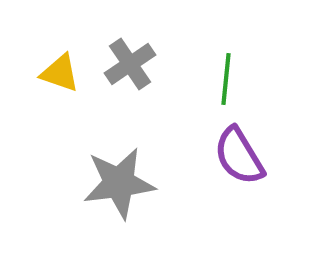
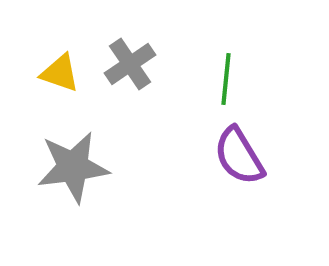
gray star: moved 46 px left, 16 px up
